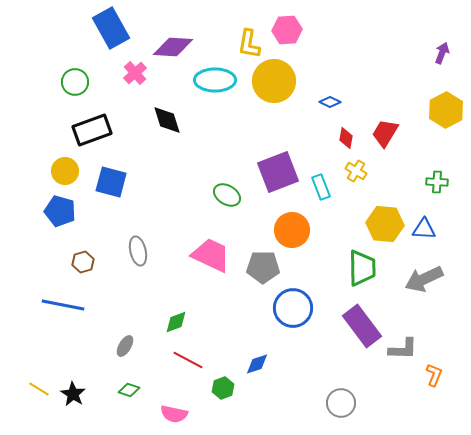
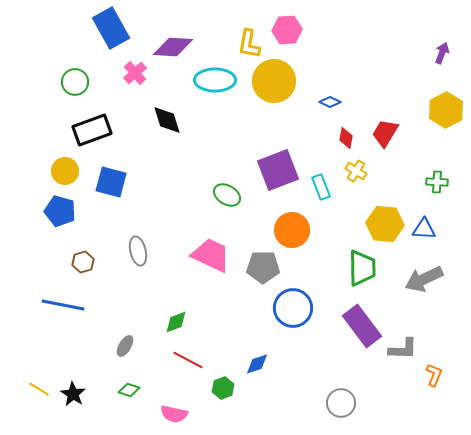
purple square at (278, 172): moved 2 px up
